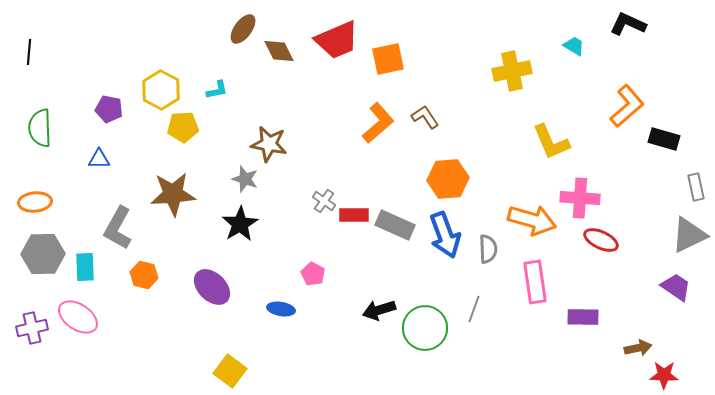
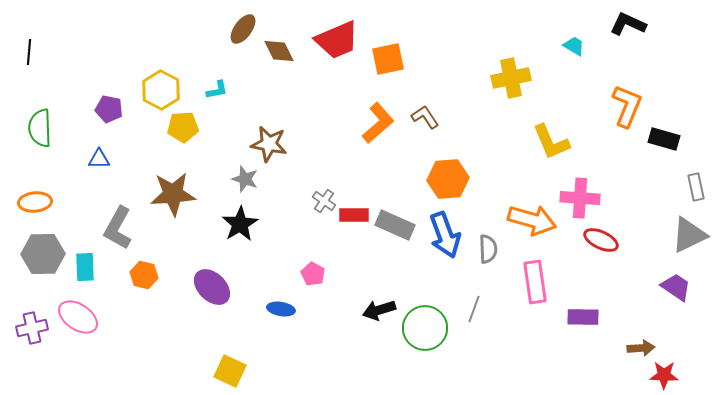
yellow cross at (512, 71): moved 1 px left, 7 px down
orange L-shape at (627, 106): rotated 27 degrees counterclockwise
brown arrow at (638, 348): moved 3 px right; rotated 8 degrees clockwise
yellow square at (230, 371): rotated 12 degrees counterclockwise
